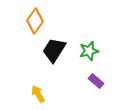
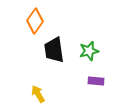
black trapezoid: rotated 40 degrees counterclockwise
purple rectangle: rotated 35 degrees counterclockwise
